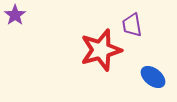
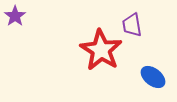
purple star: moved 1 px down
red star: rotated 24 degrees counterclockwise
